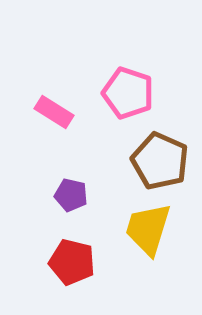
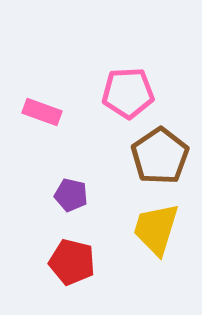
pink pentagon: rotated 21 degrees counterclockwise
pink rectangle: moved 12 px left; rotated 12 degrees counterclockwise
brown pentagon: moved 5 px up; rotated 14 degrees clockwise
yellow trapezoid: moved 8 px right
